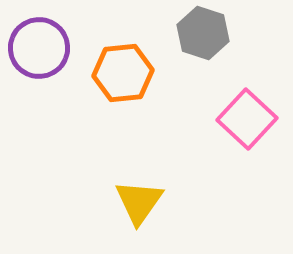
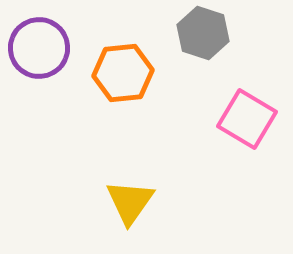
pink square: rotated 12 degrees counterclockwise
yellow triangle: moved 9 px left
